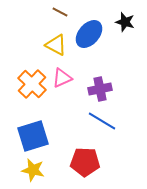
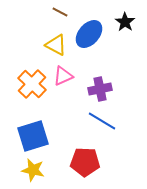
black star: rotated 18 degrees clockwise
pink triangle: moved 1 px right, 2 px up
